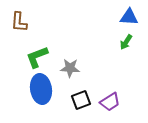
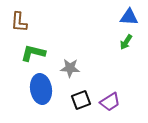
green L-shape: moved 4 px left, 4 px up; rotated 35 degrees clockwise
